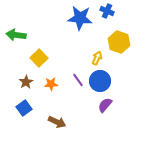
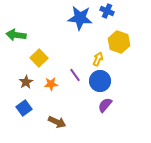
yellow arrow: moved 1 px right, 1 px down
purple line: moved 3 px left, 5 px up
